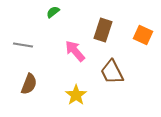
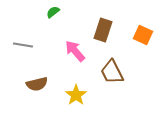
brown semicircle: moved 8 px right; rotated 55 degrees clockwise
